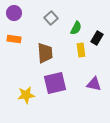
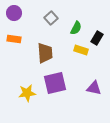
yellow rectangle: rotated 64 degrees counterclockwise
purple triangle: moved 4 px down
yellow star: moved 1 px right, 2 px up
